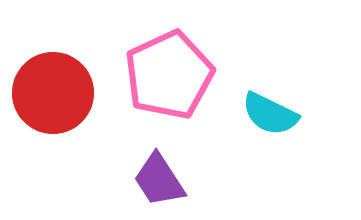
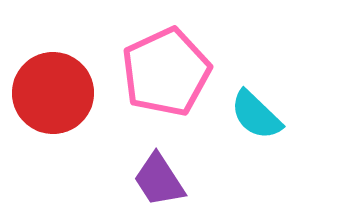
pink pentagon: moved 3 px left, 3 px up
cyan semicircle: moved 14 px left, 1 px down; rotated 18 degrees clockwise
